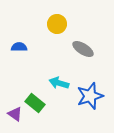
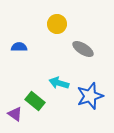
green rectangle: moved 2 px up
